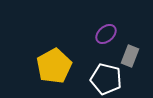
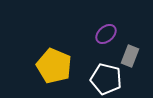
yellow pentagon: rotated 20 degrees counterclockwise
